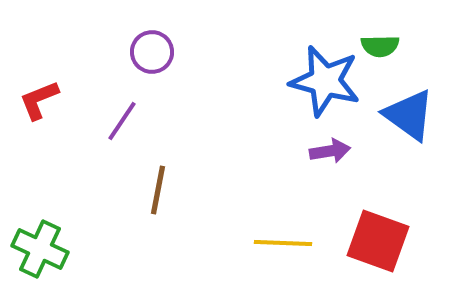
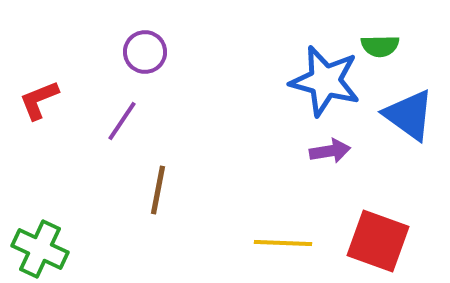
purple circle: moved 7 px left
